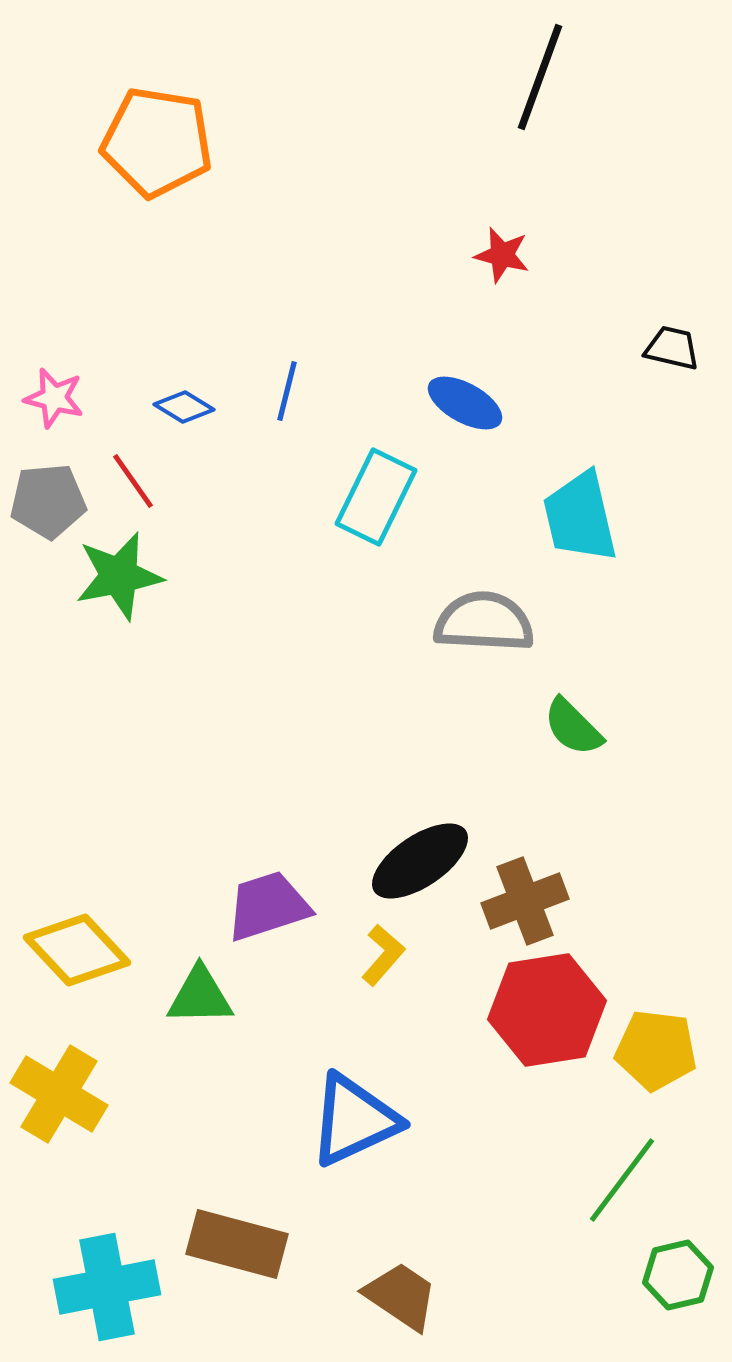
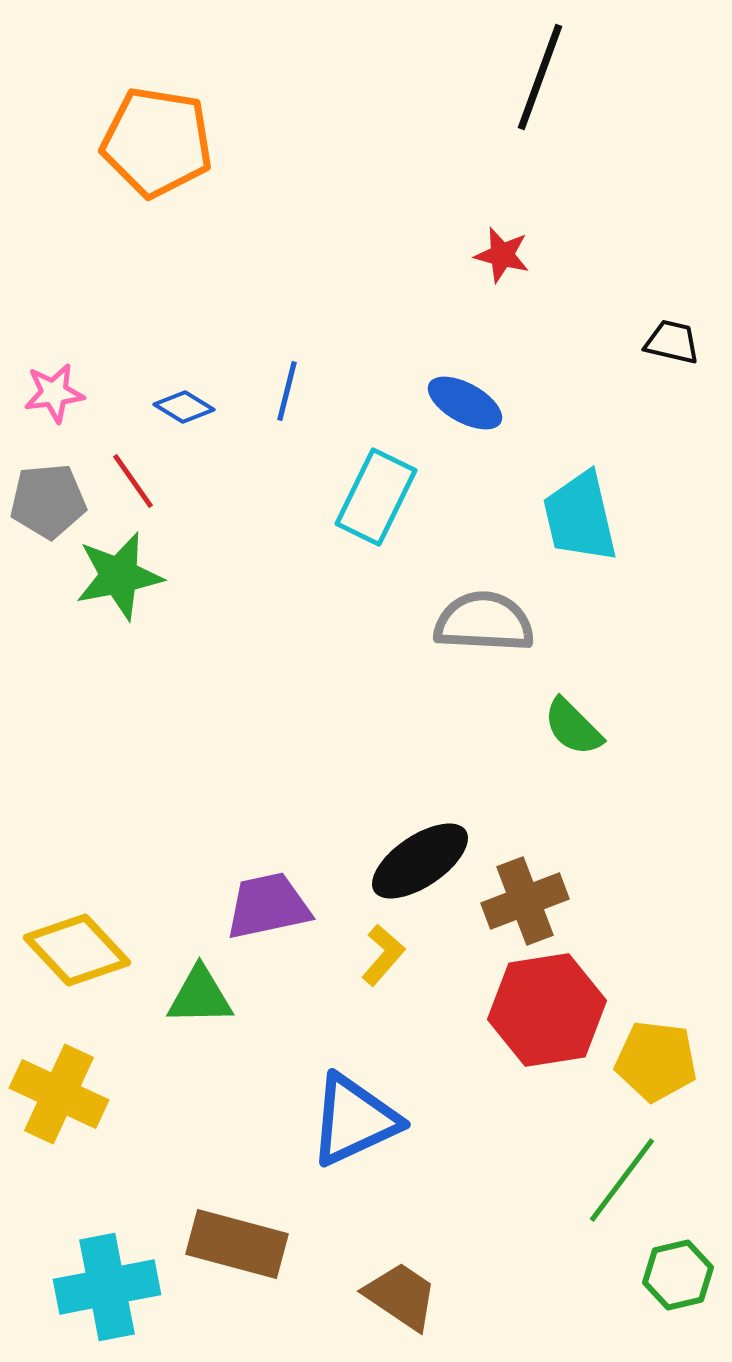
black trapezoid: moved 6 px up
pink star: moved 5 px up; rotated 22 degrees counterclockwise
purple trapezoid: rotated 6 degrees clockwise
yellow pentagon: moved 11 px down
yellow cross: rotated 6 degrees counterclockwise
